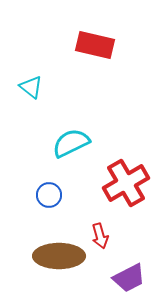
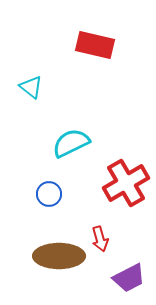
blue circle: moved 1 px up
red arrow: moved 3 px down
